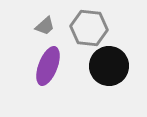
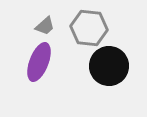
purple ellipse: moved 9 px left, 4 px up
